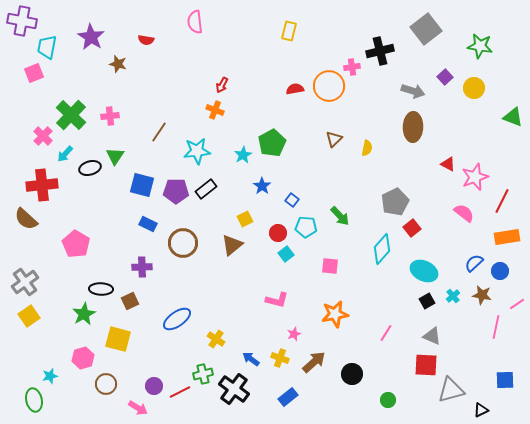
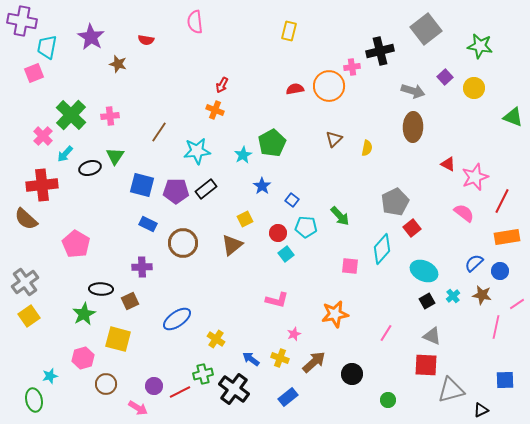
pink square at (330, 266): moved 20 px right
